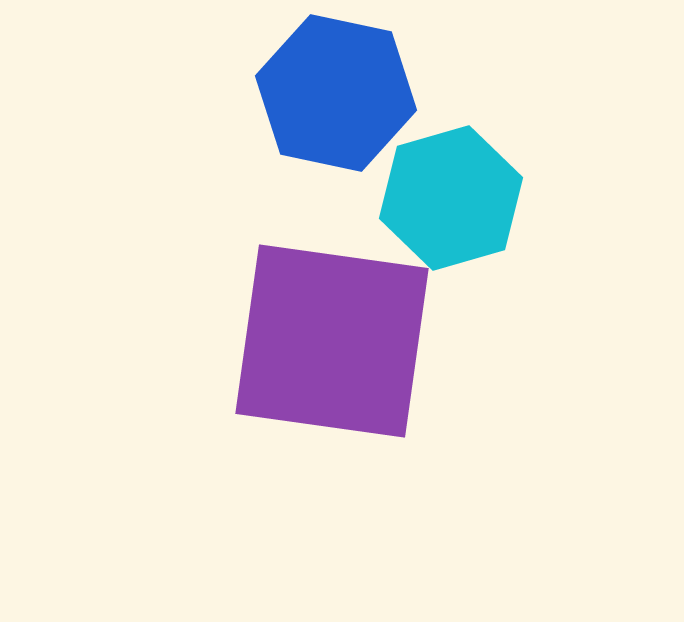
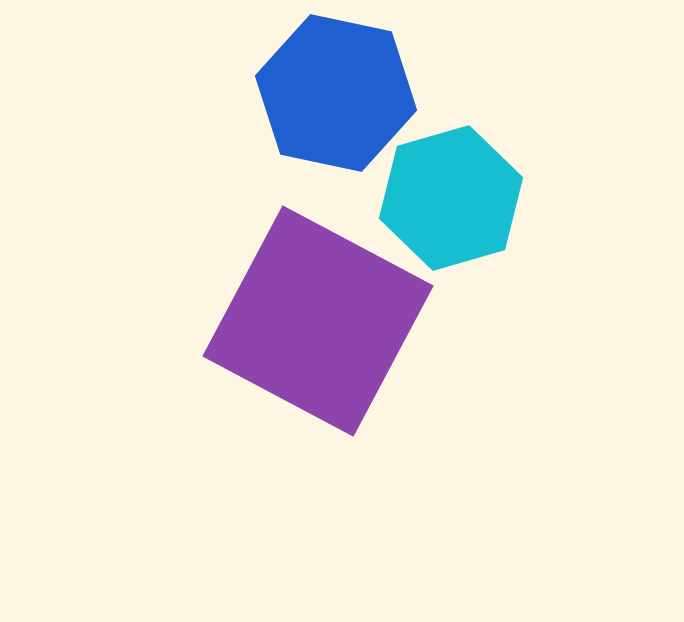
purple square: moved 14 px left, 20 px up; rotated 20 degrees clockwise
